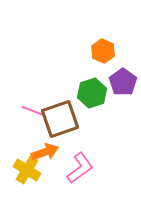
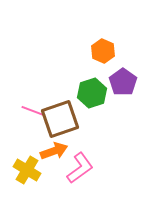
orange arrow: moved 9 px right, 1 px up
